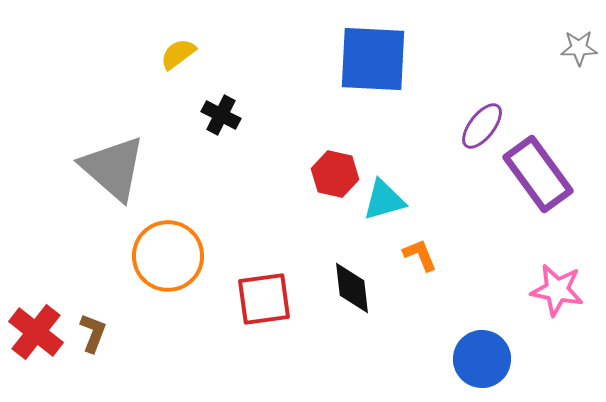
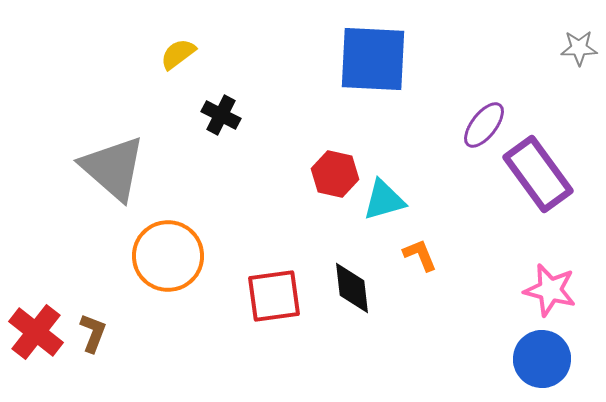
purple ellipse: moved 2 px right, 1 px up
pink star: moved 7 px left; rotated 4 degrees clockwise
red square: moved 10 px right, 3 px up
blue circle: moved 60 px right
